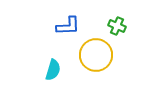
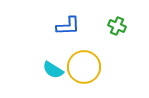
yellow circle: moved 12 px left, 12 px down
cyan semicircle: rotated 105 degrees clockwise
